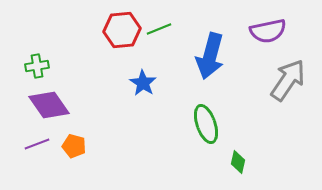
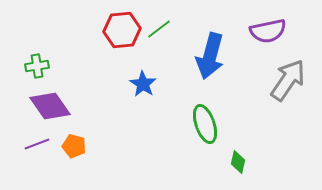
green line: rotated 15 degrees counterclockwise
blue star: moved 1 px down
purple diamond: moved 1 px right, 1 px down
green ellipse: moved 1 px left
